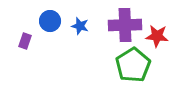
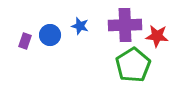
blue circle: moved 14 px down
